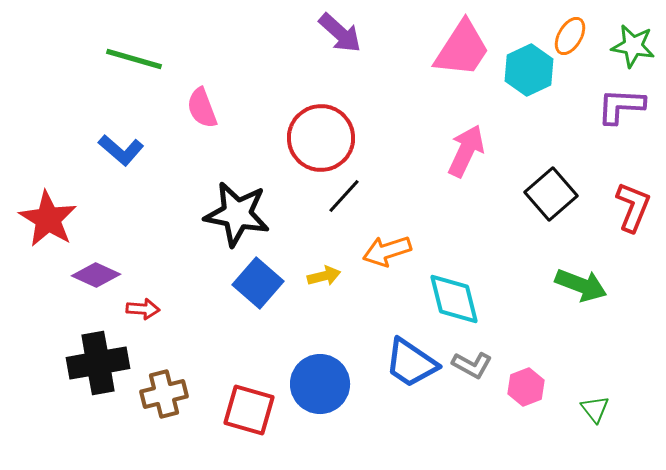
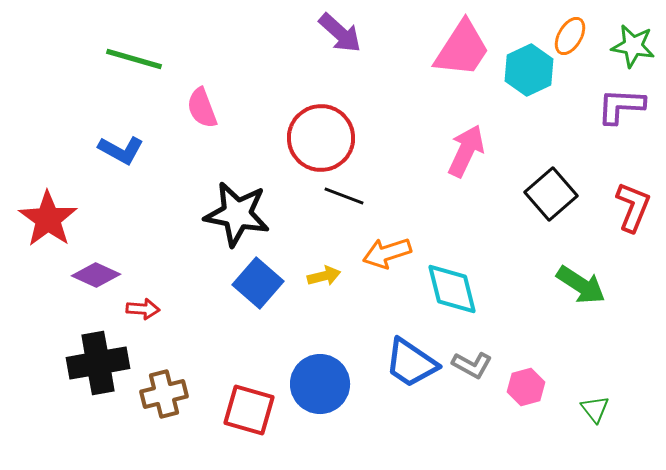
blue L-shape: rotated 12 degrees counterclockwise
black line: rotated 69 degrees clockwise
red star: rotated 4 degrees clockwise
orange arrow: moved 2 px down
green arrow: rotated 12 degrees clockwise
cyan diamond: moved 2 px left, 10 px up
pink hexagon: rotated 6 degrees clockwise
